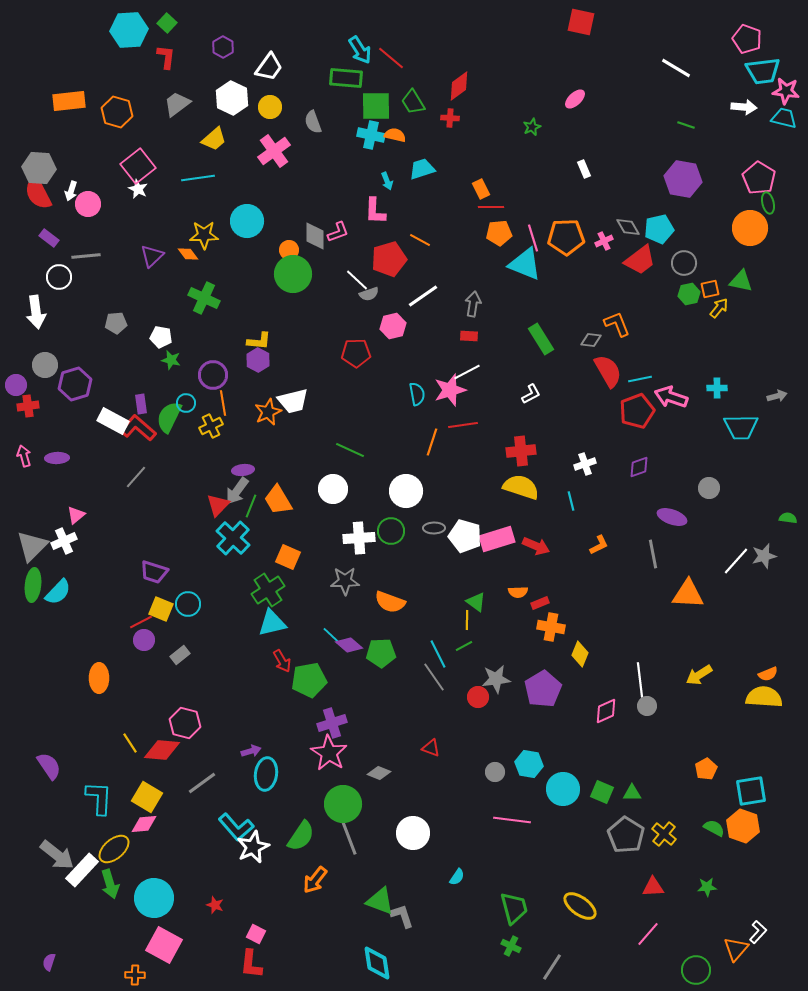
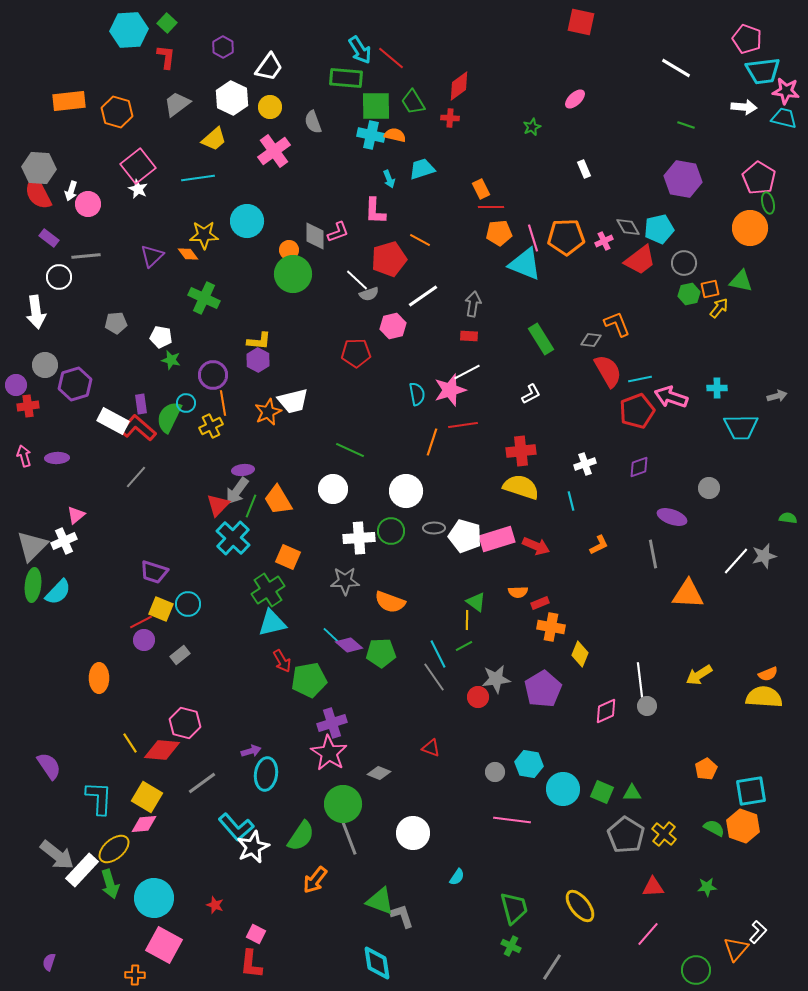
cyan arrow at (387, 181): moved 2 px right, 2 px up
yellow ellipse at (580, 906): rotated 16 degrees clockwise
